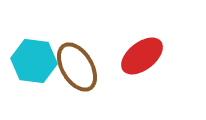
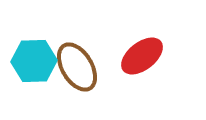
cyan hexagon: rotated 9 degrees counterclockwise
